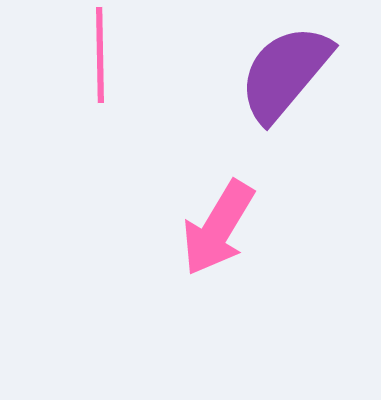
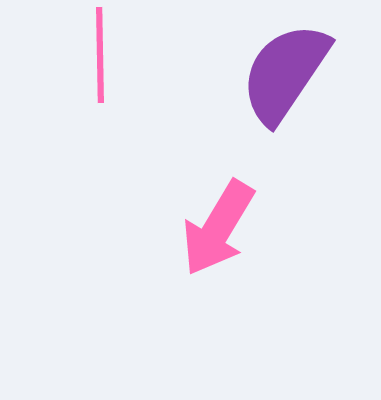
purple semicircle: rotated 6 degrees counterclockwise
